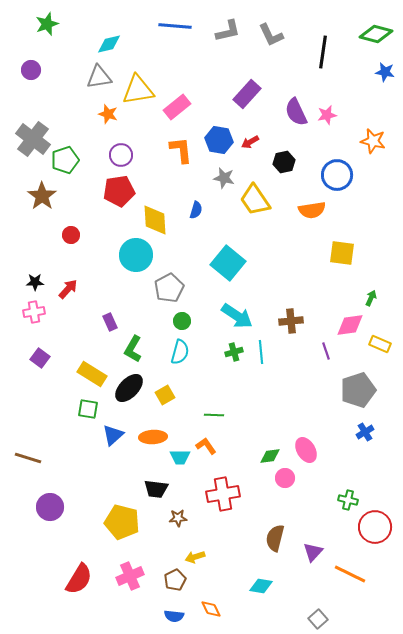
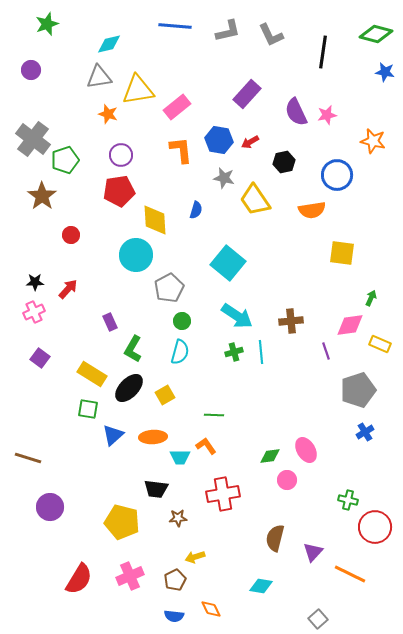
pink cross at (34, 312): rotated 15 degrees counterclockwise
pink circle at (285, 478): moved 2 px right, 2 px down
